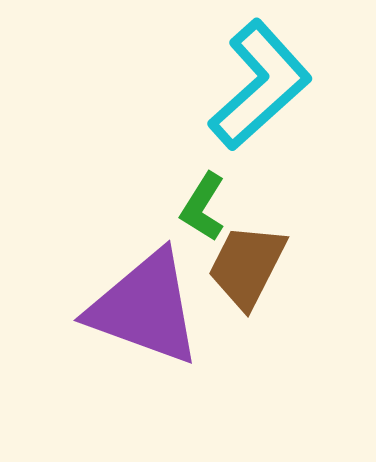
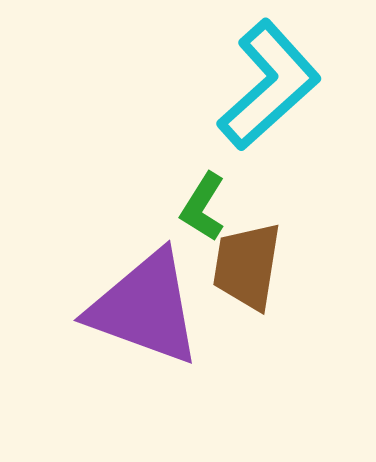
cyan L-shape: moved 9 px right
brown trapezoid: rotated 18 degrees counterclockwise
